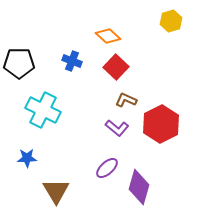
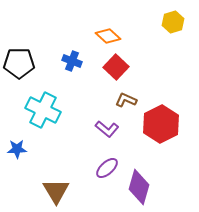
yellow hexagon: moved 2 px right, 1 px down
purple L-shape: moved 10 px left, 1 px down
blue star: moved 10 px left, 9 px up
